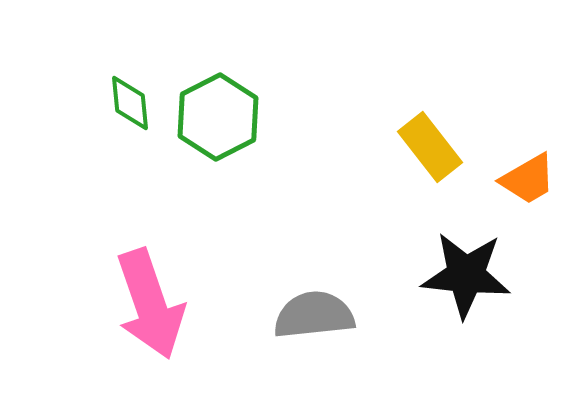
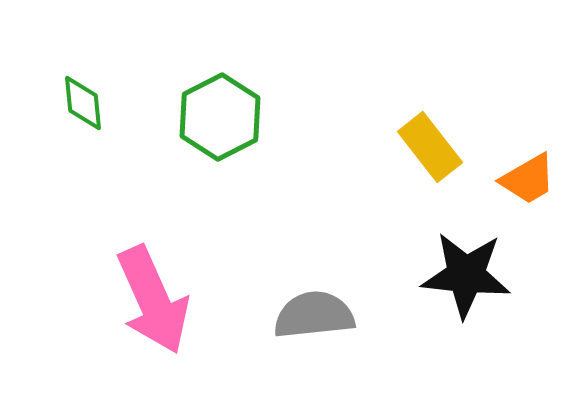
green diamond: moved 47 px left
green hexagon: moved 2 px right
pink arrow: moved 3 px right, 4 px up; rotated 5 degrees counterclockwise
